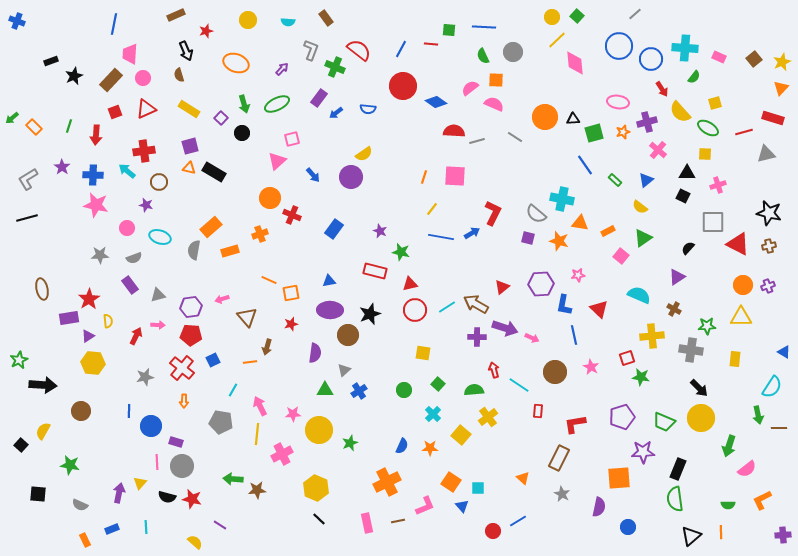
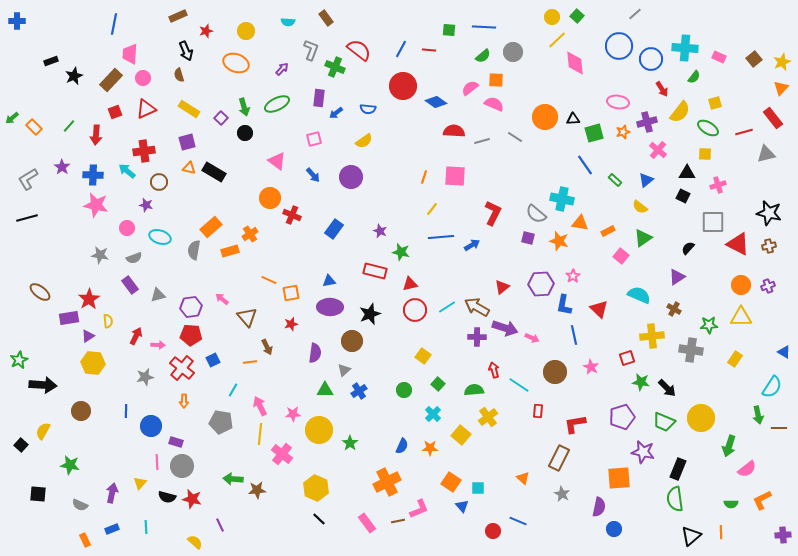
brown rectangle at (176, 15): moved 2 px right, 1 px down
yellow circle at (248, 20): moved 2 px left, 11 px down
blue cross at (17, 21): rotated 21 degrees counterclockwise
red line at (431, 44): moved 2 px left, 6 px down
green semicircle at (483, 56): rotated 105 degrees counterclockwise
purple rectangle at (319, 98): rotated 30 degrees counterclockwise
green arrow at (244, 104): moved 3 px down
yellow semicircle at (680, 112): rotated 100 degrees counterclockwise
red rectangle at (773, 118): rotated 35 degrees clockwise
green line at (69, 126): rotated 24 degrees clockwise
black circle at (242, 133): moved 3 px right
pink square at (292, 139): moved 22 px right
gray line at (477, 141): moved 5 px right
purple square at (190, 146): moved 3 px left, 4 px up
yellow semicircle at (364, 154): moved 13 px up
pink triangle at (277, 161): rotated 42 degrees counterclockwise
blue arrow at (472, 233): moved 12 px down
orange cross at (260, 234): moved 10 px left; rotated 14 degrees counterclockwise
blue line at (441, 237): rotated 15 degrees counterclockwise
gray star at (100, 255): rotated 12 degrees clockwise
pink star at (578, 275): moved 5 px left, 1 px down; rotated 24 degrees counterclockwise
orange circle at (743, 285): moved 2 px left
brown ellipse at (42, 289): moved 2 px left, 3 px down; rotated 40 degrees counterclockwise
pink arrow at (222, 299): rotated 56 degrees clockwise
brown arrow at (476, 304): moved 1 px right, 3 px down
purple ellipse at (330, 310): moved 3 px up
pink arrow at (158, 325): moved 20 px down
green star at (707, 326): moved 2 px right, 1 px up
brown circle at (348, 335): moved 4 px right, 6 px down
brown arrow at (267, 347): rotated 42 degrees counterclockwise
yellow square at (423, 353): moved 3 px down; rotated 28 degrees clockwise
yellow rectangle at (735, 359): rotated 28 degrees clockwise
green star at (641, 377): moved 5 px down
black arrow at (699, 388): moved 32 px left
blue line at (129, 411): moved 3 px left
yellow line at (257, 434): moved 3 px right
green star at (350, 443): rotated 14 degrees counterclockwise
purple star at (643, 452): rotated 15 degrees clockwise
pink cross at (282, 454): rotated 25 degrees counterclockwise
purple arrow at (119, 493): moved 7 px left
green semicircle at (728, 505): moved 3 px right, 1 px up
pink L-shape at (425, 506): moved 6 px left, 3 px down
blue line at (518, 521): rotated 54 degrees clockwise
pink rectangle at (367, 523): rotated 24 degrees counterclockwise
purple line at (220, 525): rotated 32 degrees clockwise
blue circle at (628, 527): moved 14 px left, 2 px down
